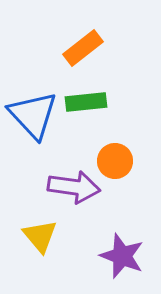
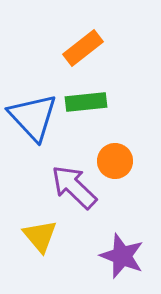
blue triangle: moved 2 px down
purple arrow: rotated 144 degrees counterclockwise
